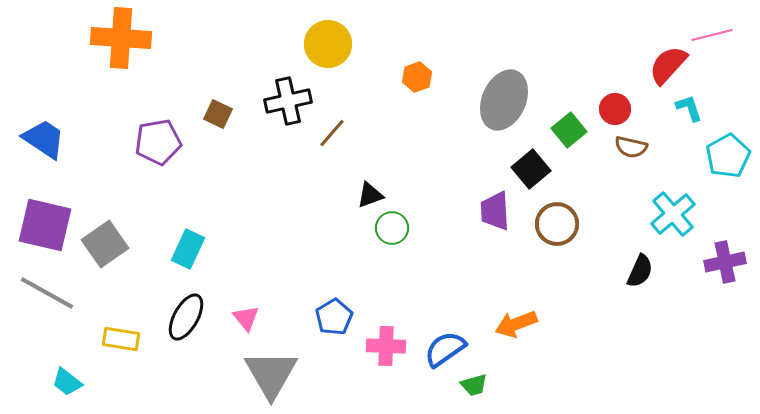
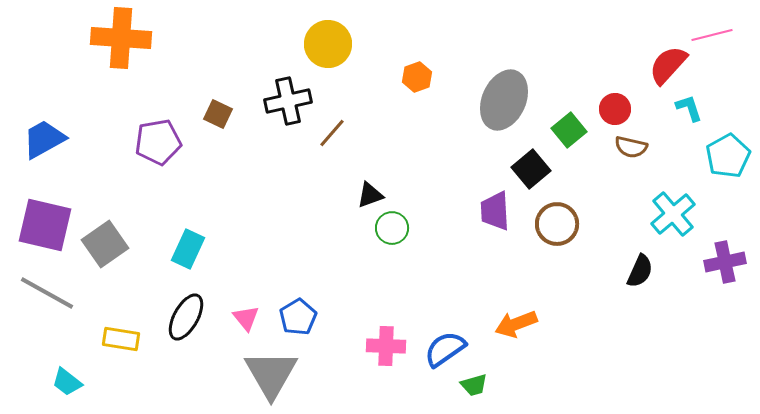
blue trapezoid: rotated 63 degrees counterclockwise
blue pentagon: moved 36 px left
